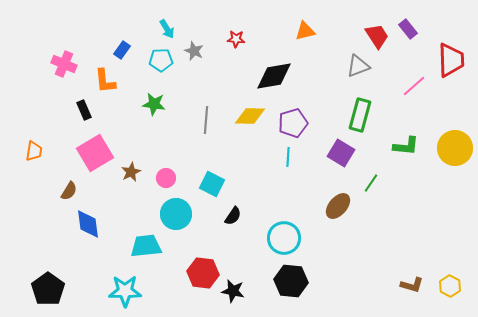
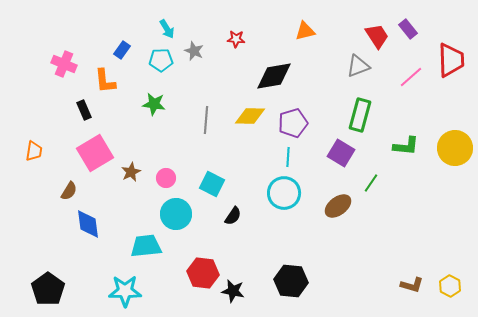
pink line at (414, 86): moved 3 px left, 9 px up
brown ellipse at (338, 206): rotated 12 degrees clockwise
cyan circle at (284, 238): moved 45 px up
